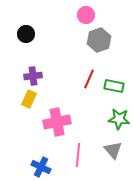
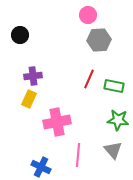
pink circle: moved 2 px right
black circle: moved 6 px left, 1 px down
gray hexagon: rotated 15 degrees clockwise
green star: moved 1 px left, 1 px down
